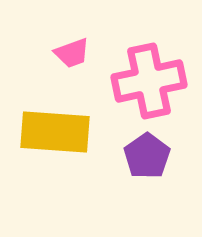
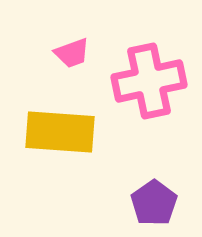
yellow rectangle: moved 5 px right
purple pentagon: moved 7 px right, 47 px down
